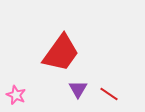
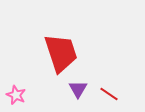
red trapezoid: rotated 54 degrees counterclockwise
